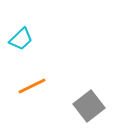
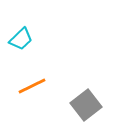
gray square: moved 3 px left, 1 px up
